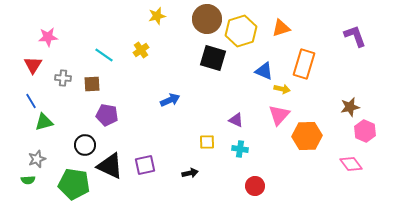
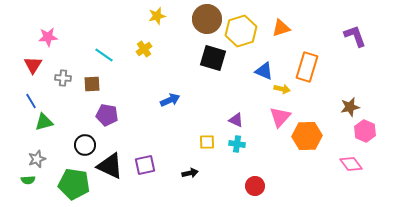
yellow cross: moved 3 px right, 1 px up
orange rectangle: moved 3 px right, 3 px down
pink triangle: moved 1 px right, 2 px down
cyan cross: moved 3 px left, 5 px up
